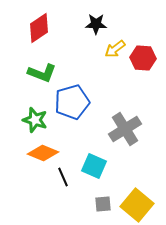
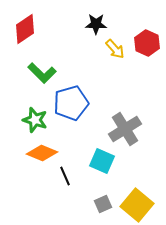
red diamond: moved 14 px left, 1 px down
yellow arrow: rotated 95 degrees counterclockwise
red hexagon: moved 4 px right, 15 px up; rotated 20 degrees clockwise
green L-shape: rotated 24 degrees clockwise
blue pentagon: moved 1 px left, 1 px down
orange diamond: moved 1 px left
cyan square: moved 8 px right, 5 px up
black line: moved 2 px right, 1 px up
gray square: rotated 18 degrees counterclockwise
